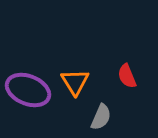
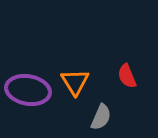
purple ellipse: rotated 12 degrees counterclockwise
